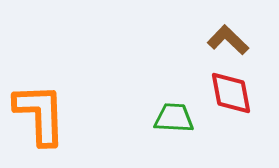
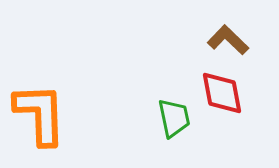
red diamond: moved 9 px left
green trapezoid: rotated 75 degrees clockwise
